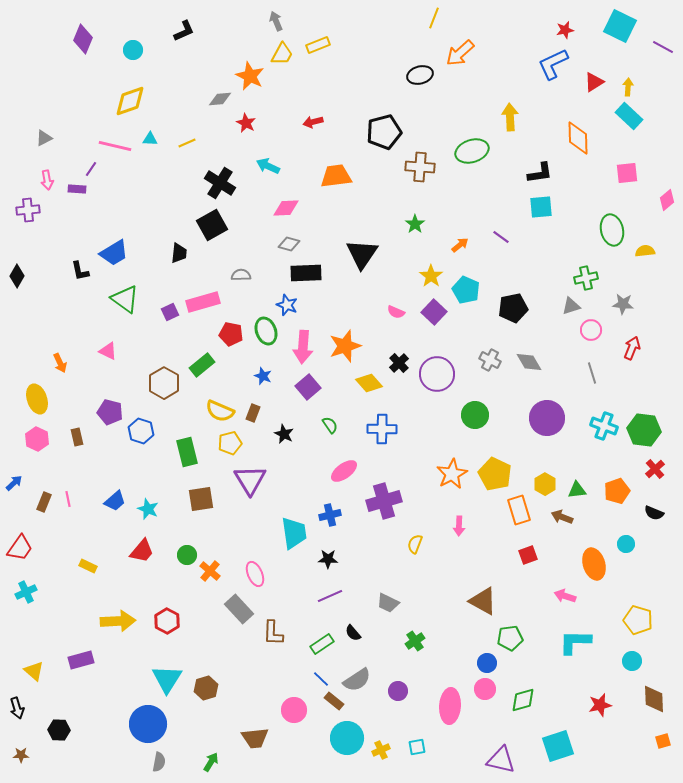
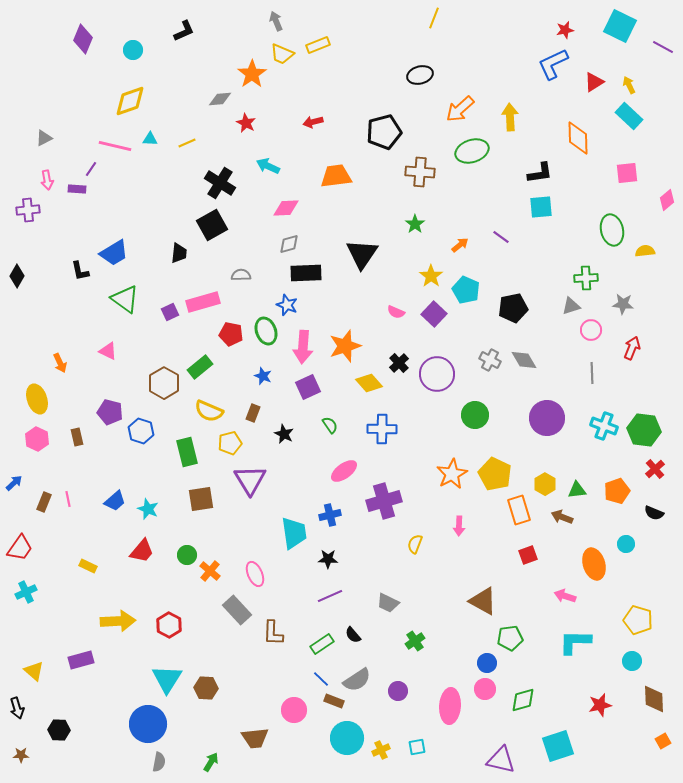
orange arrow at (460, 53): moved 56 px down
yellow trapezoid at (282, 54): rotated 85 degrees clockwise
orange star at (250, 76): moved 2 px right, 2 px up; rotated 12 degrees clockwise
yellow arrow at (628, 87): moved 1 px right, 2 px up; rotated 30 degrees counterclockwise
brown cross at (420, 167): moved 5 px down
gray diamond at (289, 244): rotated 30 degrees counterclockwise
green cross at (586, 278): rotated 10 degrees clockwise
purple square at (434, 312): moved 2 px down
gray diamond at (529, 362): moved 5 px left, 2 px up
green rectangle at (202, 365): moved 2 px left, 2 px down
gray line at (592, 373): rotated 15 degrees clockwise
purple square at (308, 387): rotated 15 degrees clockwise
yellow semicircle at (220, 411): moved 11 px left
gray rectangle at (239, 609): moved 2 px left, 1 px down
red hexagon at (167, 621): moved 2 px right, 4 px down
black semicircle at (353, 633): moved 2 px down
brown hexagon at (206, 688): rotated 20 degrees clockwise
brown rectangle at (334, 701): rotated 18 degrees counterclockwise
orange square at (663, 741): rotated 14 degrees counterclockwise
